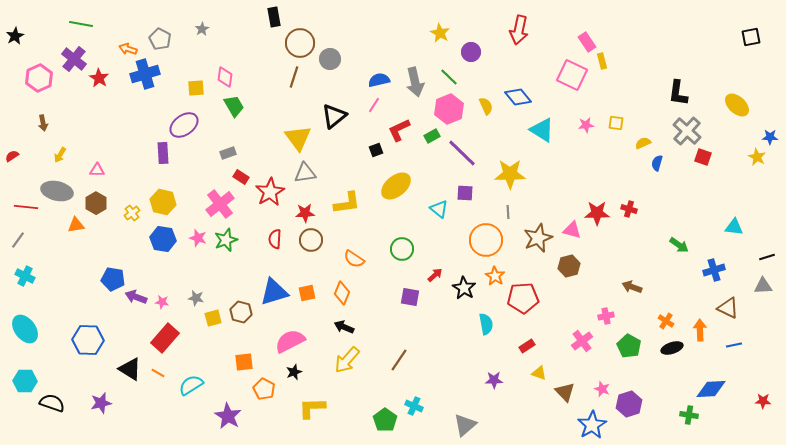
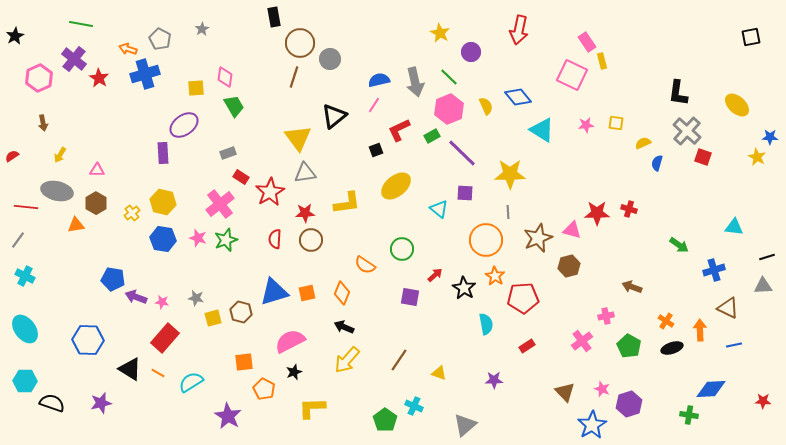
orange semicircle at (354, 259): moved 11 px right, 6 px down
yellow triangle at (539, 373): moved 100 px left
cyan semicircle at (191, 385): moved 3 px up
